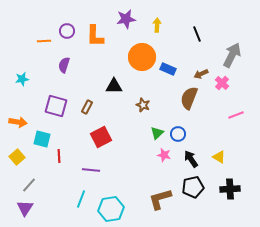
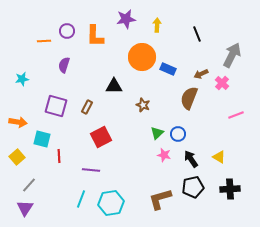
cyan hexagon: moved 6 px up
